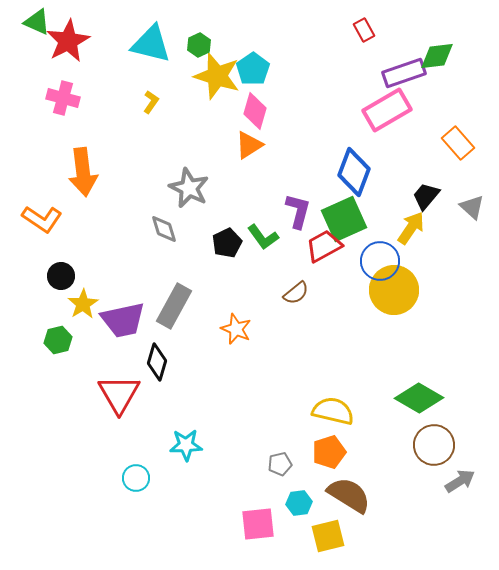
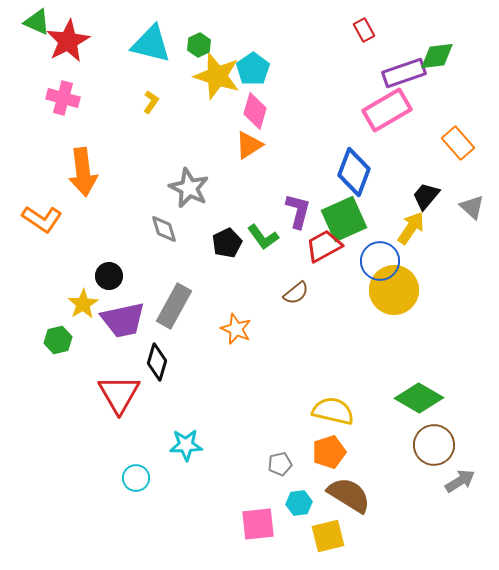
black circle at (61, 276): moved 48 px right
